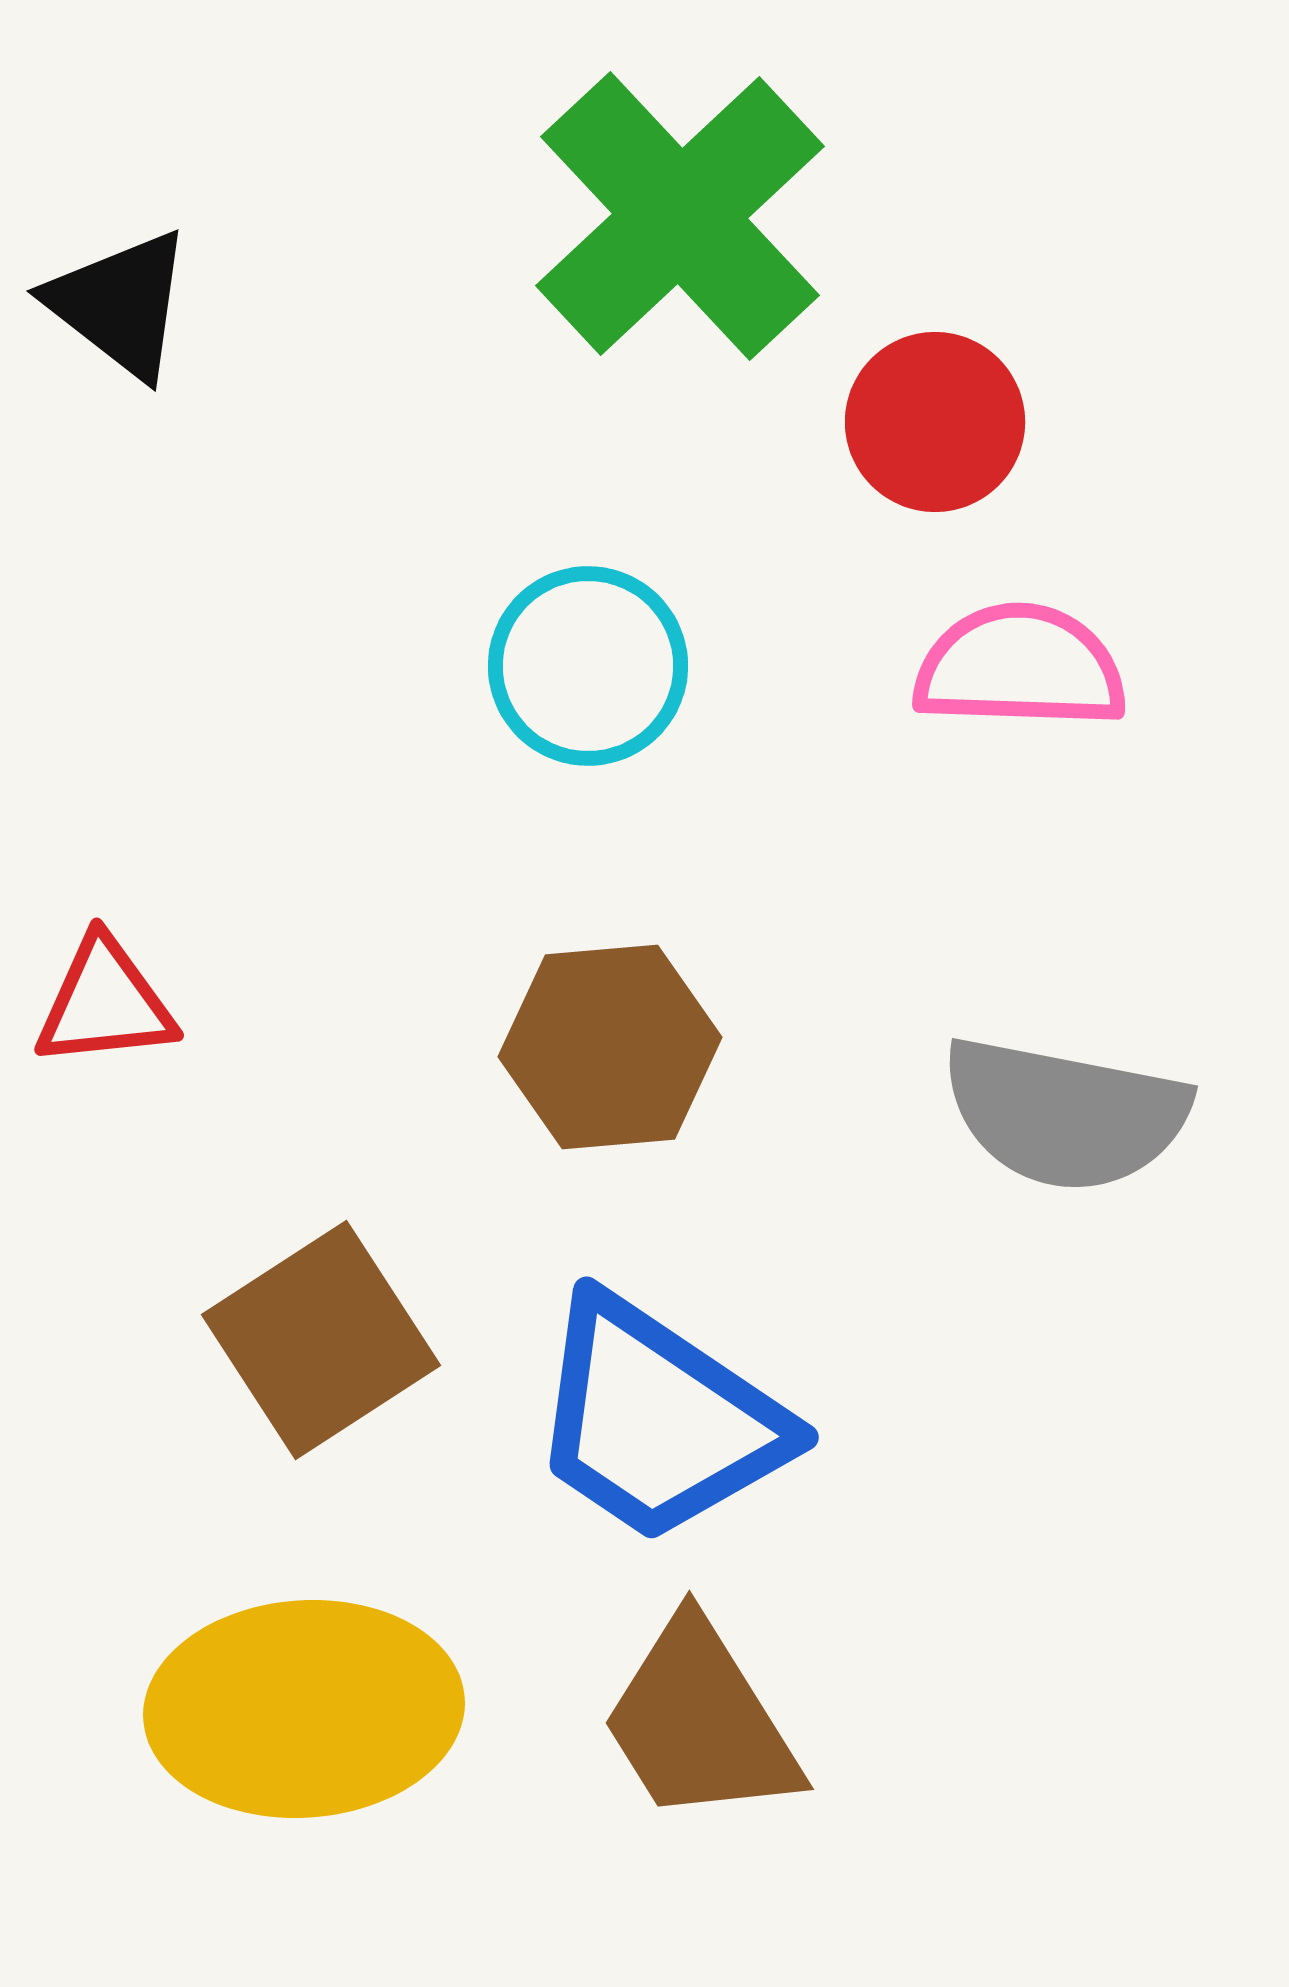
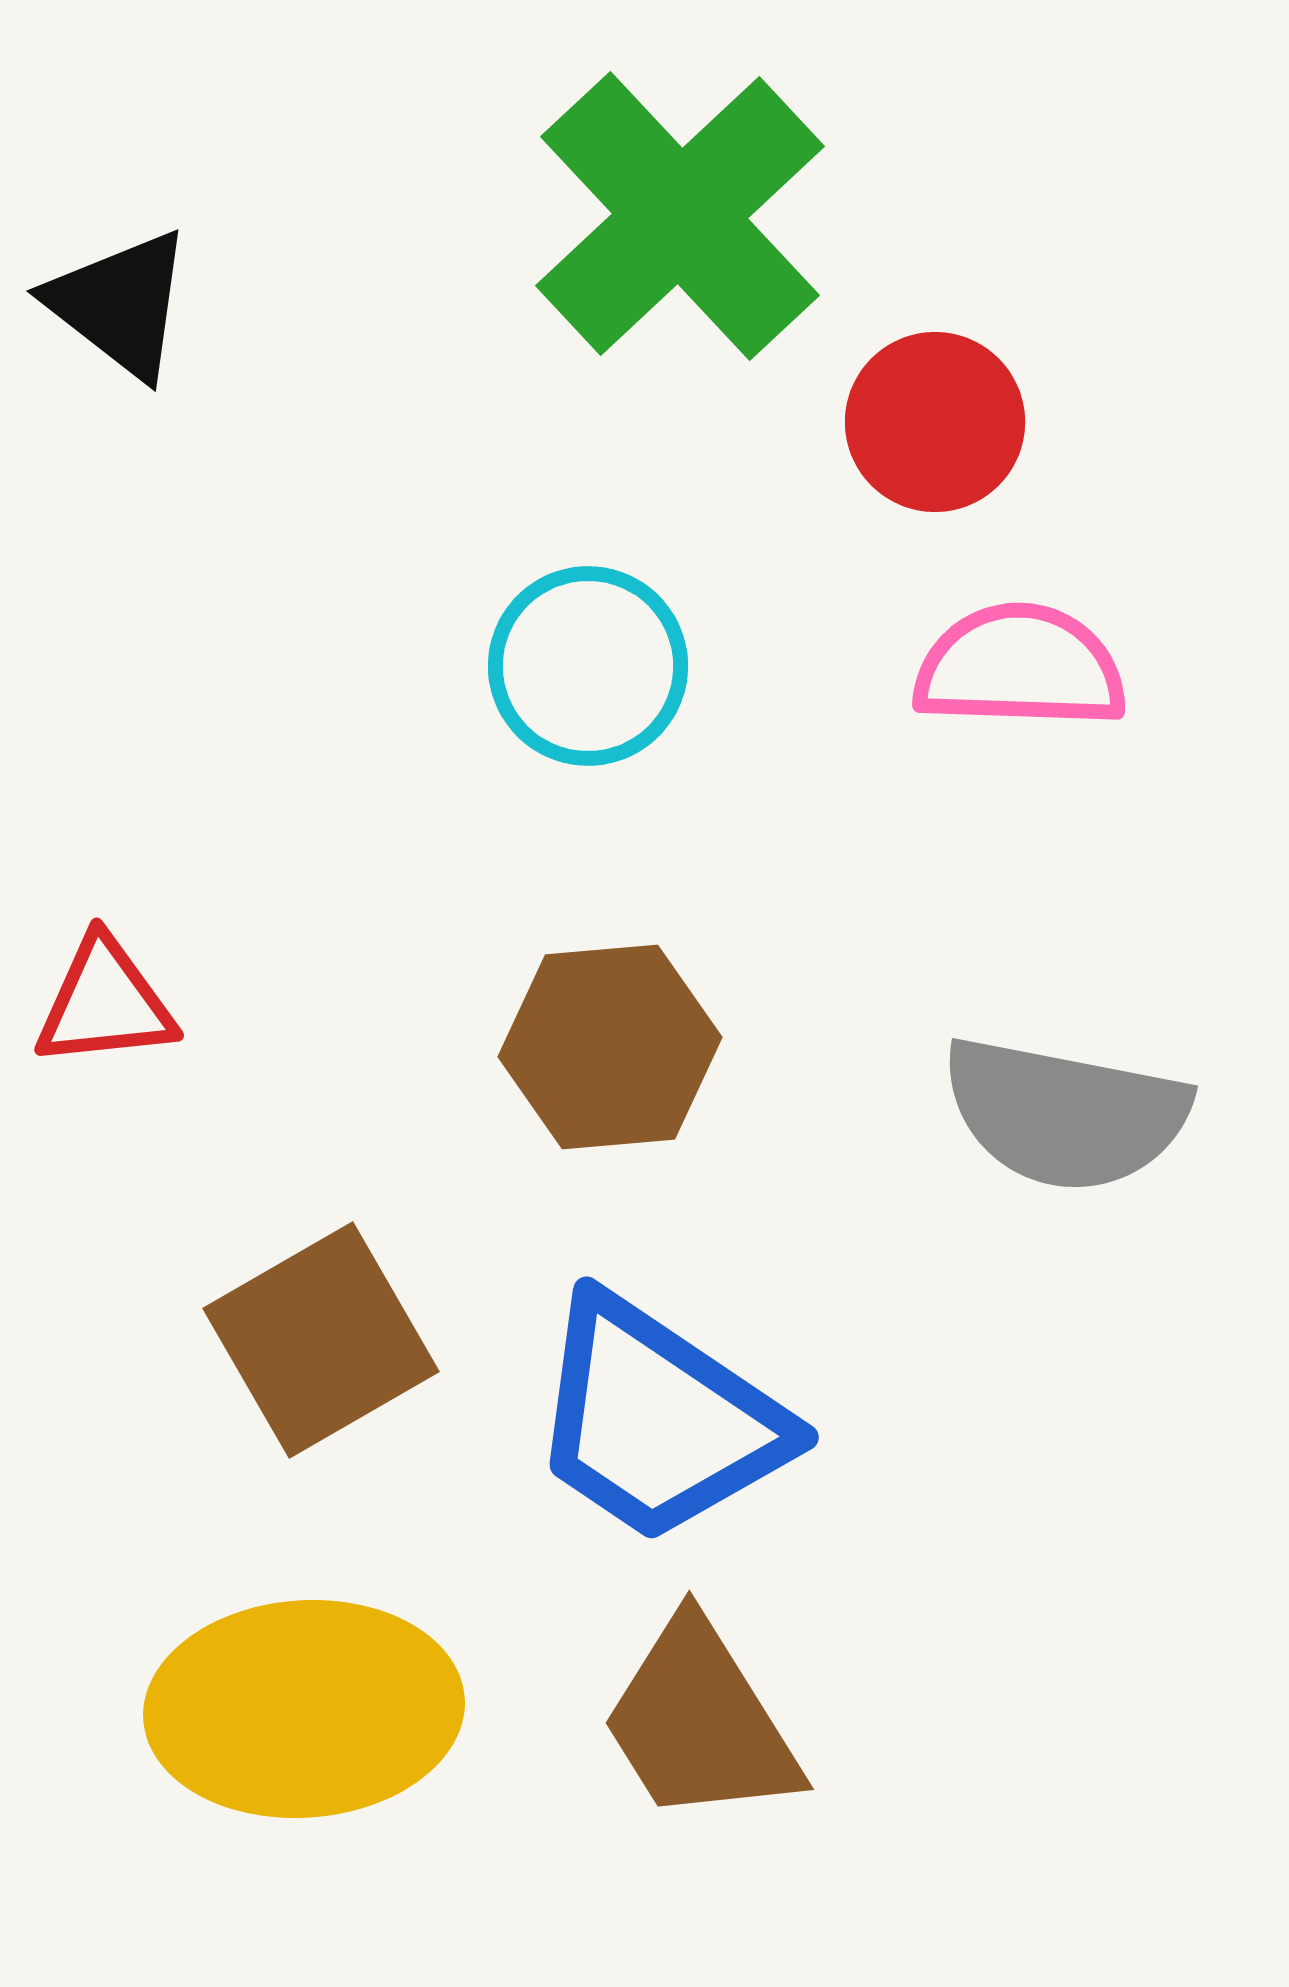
brown square: rotated 3 degrees clockwise
